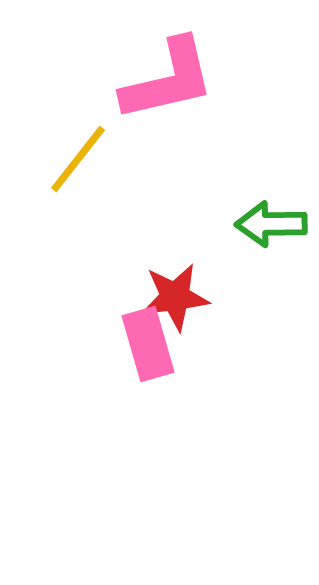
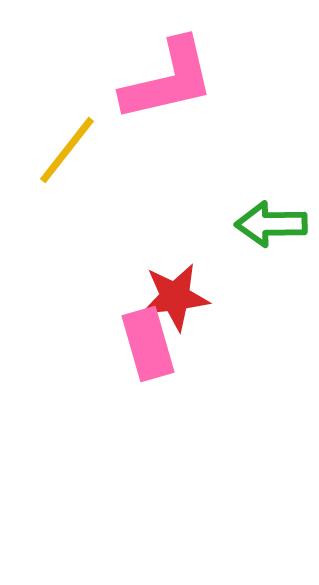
yellow line: moved 11 px left, 9 px up
